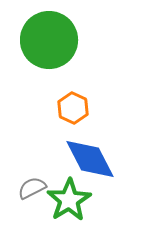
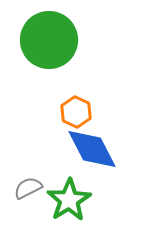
orange hexagon: moved 3 px right, 4 px down
blue diamond: moved 2 px right, 10 px up
gray semicircle: moved 4 px left
